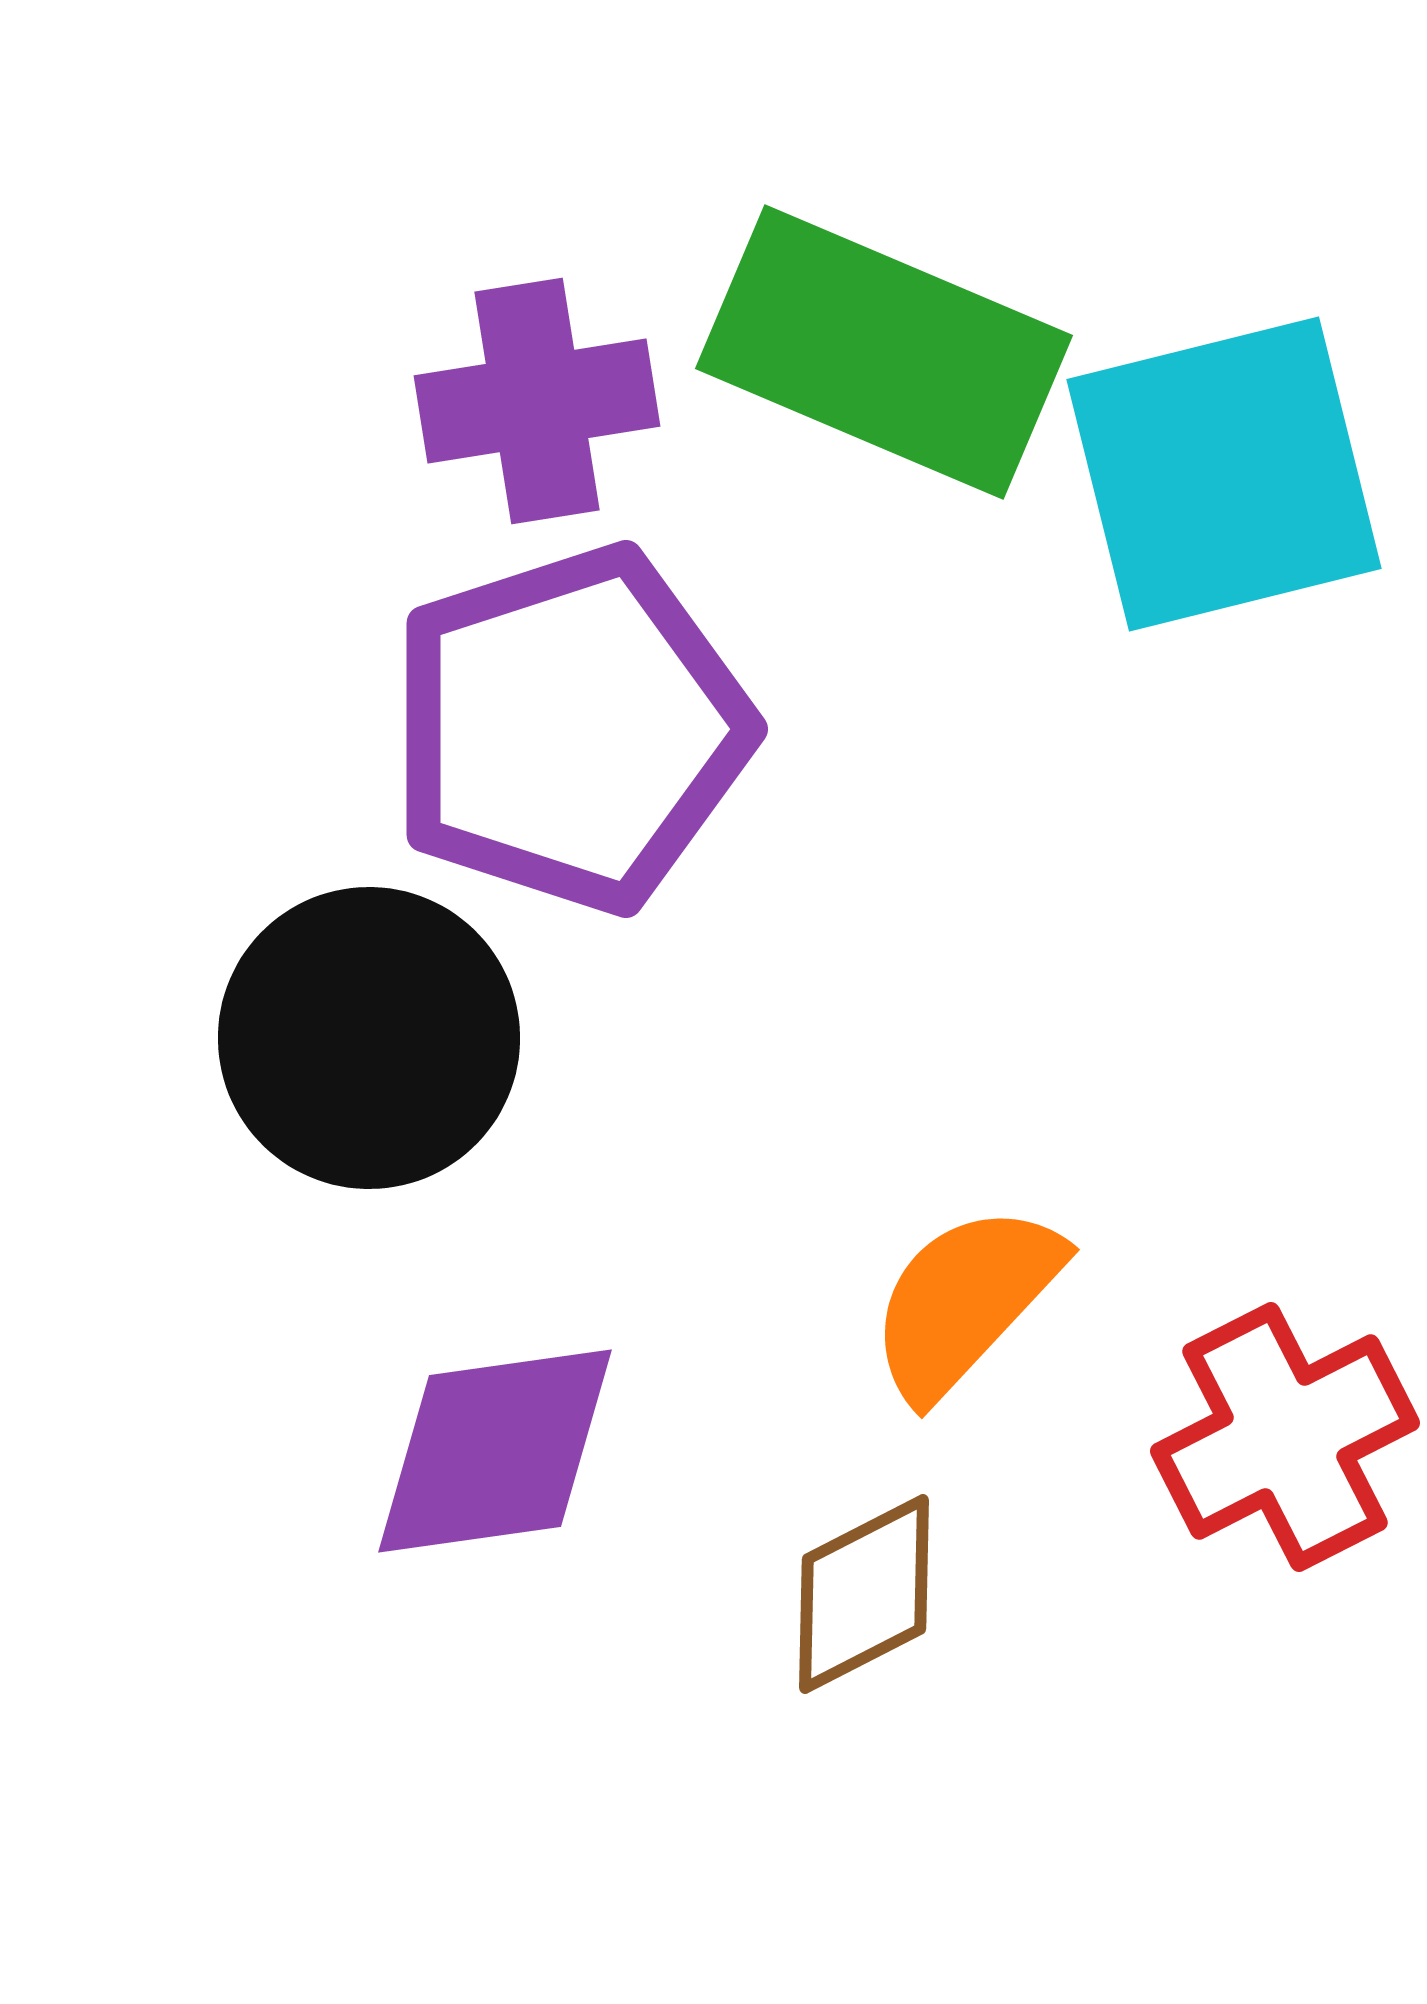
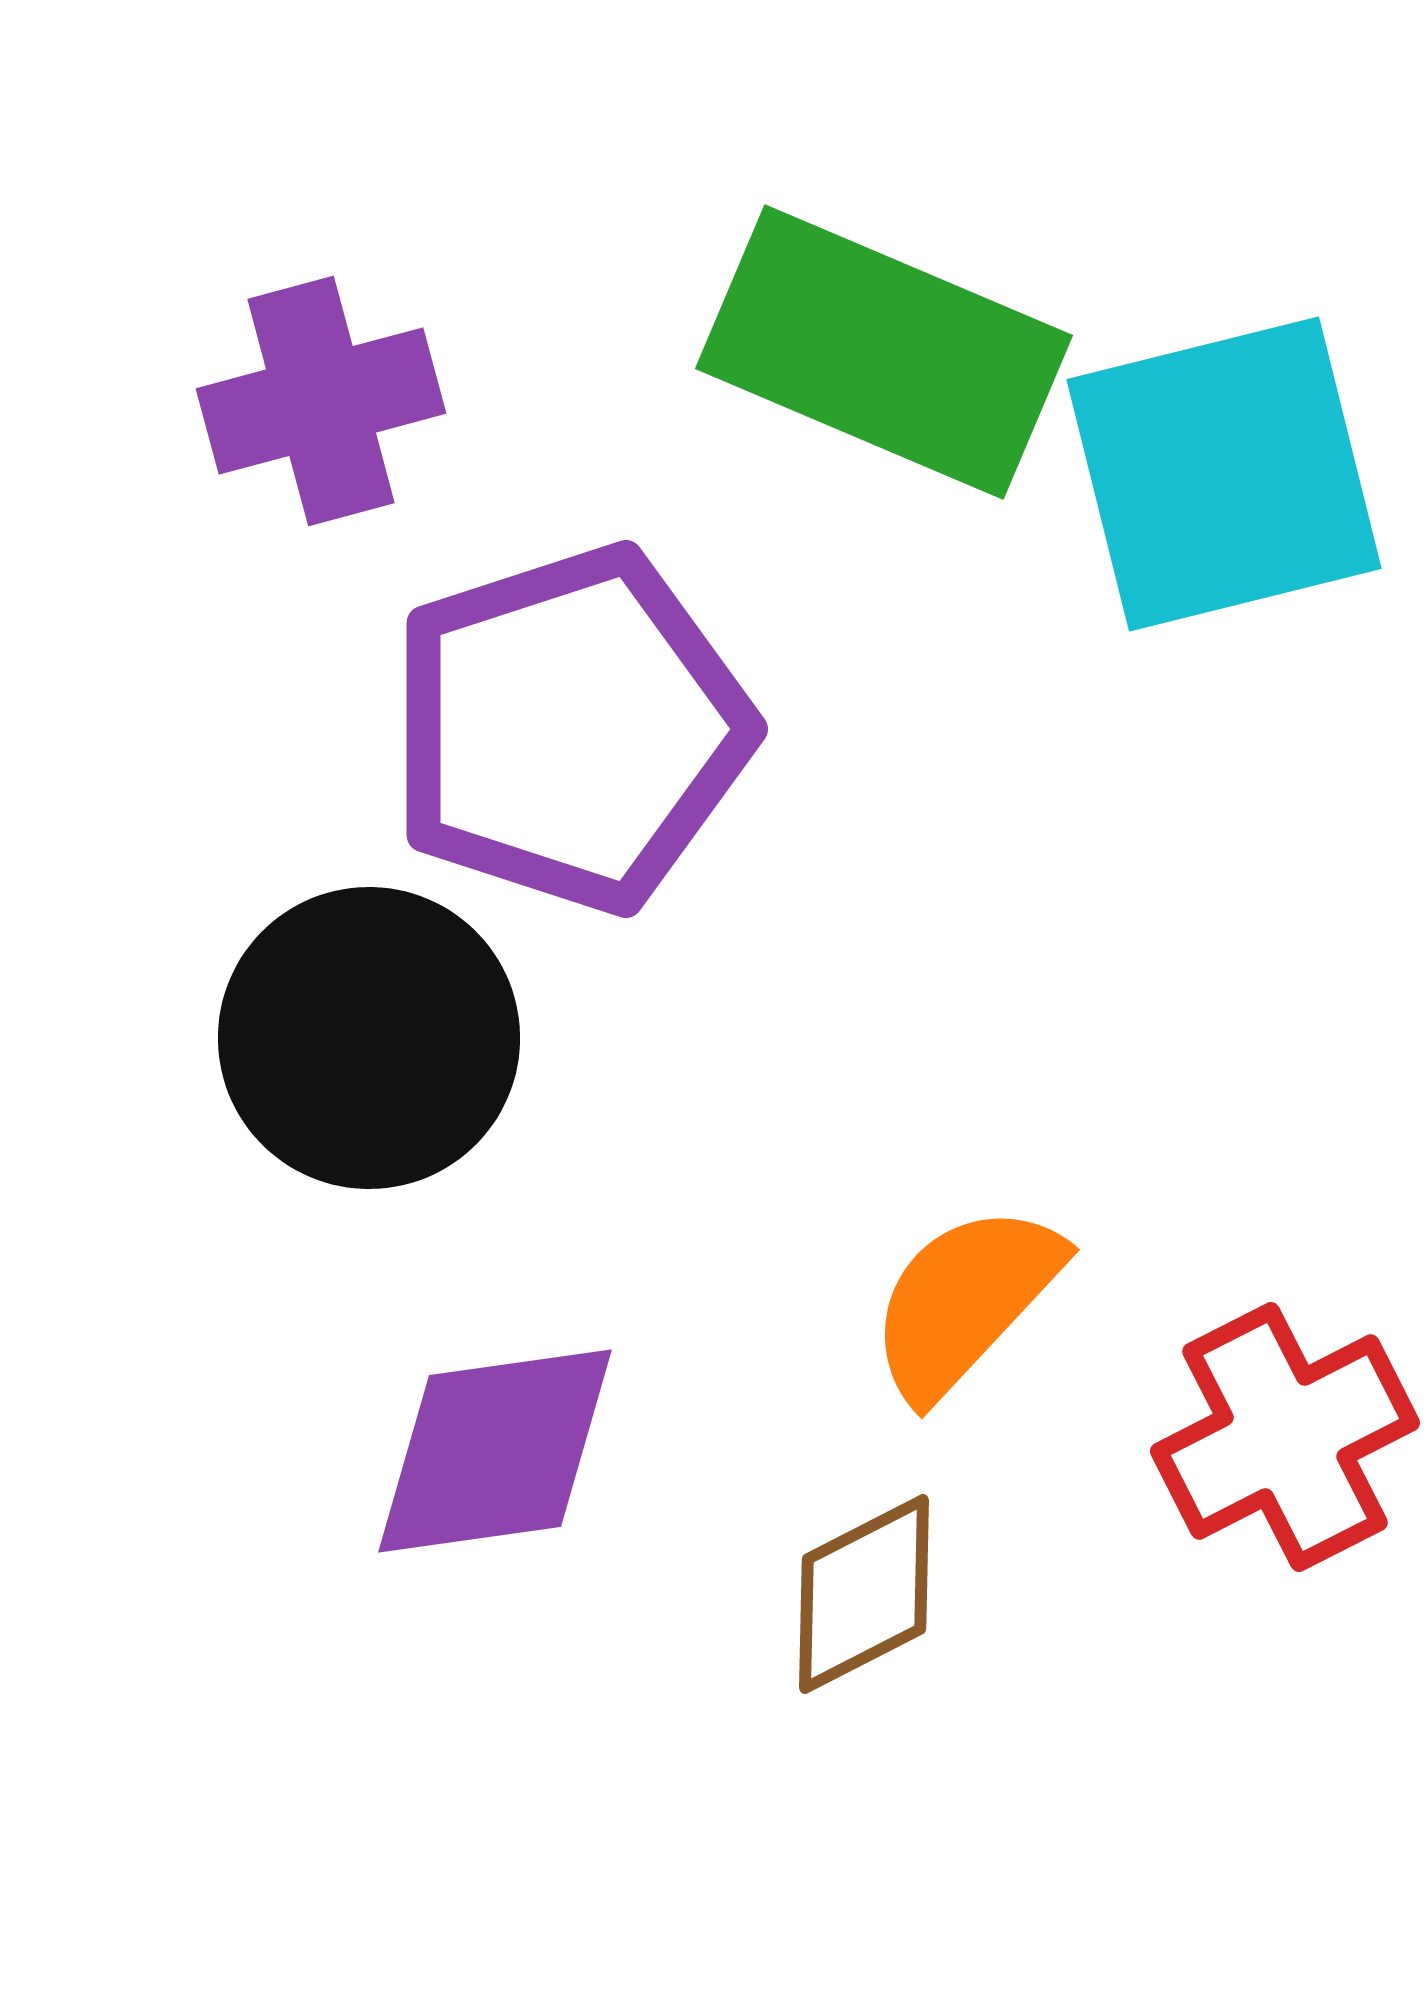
purple cross: moved 216 px left; rotated 6 degrees counterclockwise
